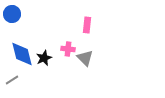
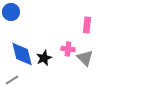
blue circle: moved 1 px left, 2 px up
